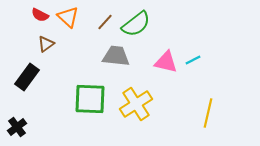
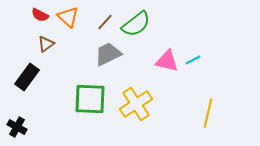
gray trapezoid: moved 8 px left, 2 px up; rotated 32 degrees counterclockwise
pink triangle: moved 1 px right, 1 px up
black cross: rotated 24 degrees counterclockwise
